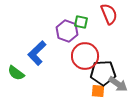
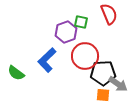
purple hexagon: moved 1 px left, 1 px down; rotated 20 degrees clockwise
blue L-shape: moved 10 px right, 7 px down
orange square: moved 5 px right, 4 px down
